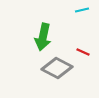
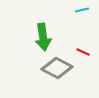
green arrow: rotated 20 degrees counterclockwise
